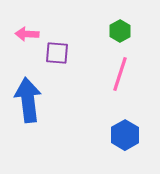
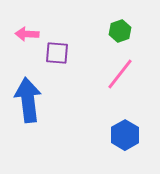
green hexagon: rotated 10 degrees clockwise
pink line: rotated 20 degrees clockwise
